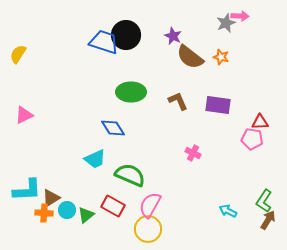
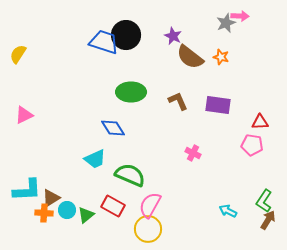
pink pentagon: moved 6 px down
